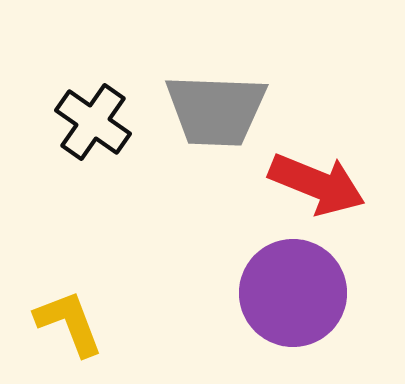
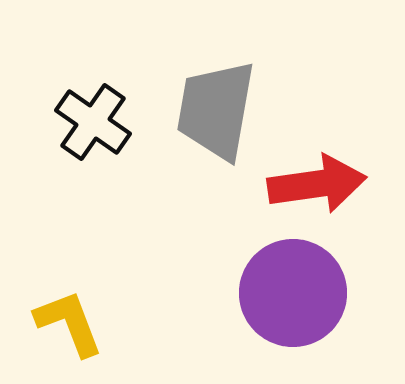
gray trapezoid: rotated 98 degrees clockwise
red arrow: rotated 30 degrees counterclockwise
